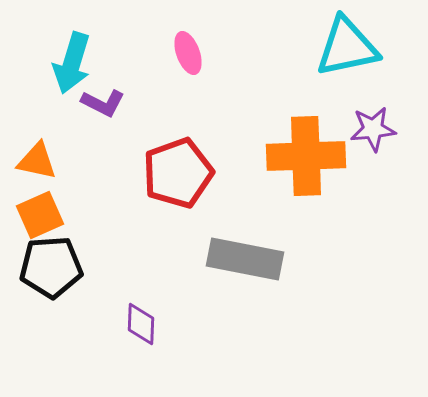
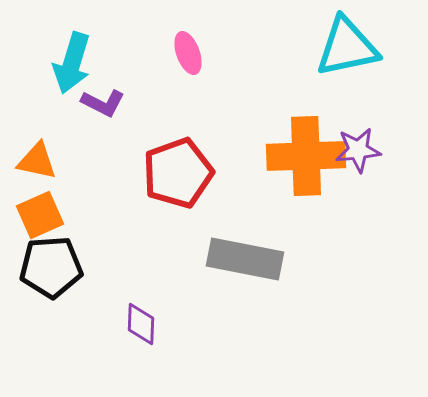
purple star: moved 15 px left, 21 px down
